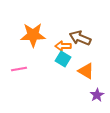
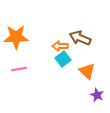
orange star: moved 17 px left, 2 px down
orange arrow: moved 3 px left
cyan square: rotated 21 degrees clockwise
orange triangle: moved 1 px right; rotated 12 degrees clockwise
purple star: rotated 16 degrees counterclockwise
